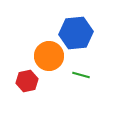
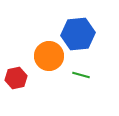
blue hexagon: moved 2 px right, 1 px down
red hexagon: moved 11 px left, 3 px up
